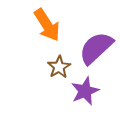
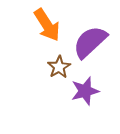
purple semicircle: moved 6 px left, 6 px up
purple star: rotated 8 degrees clockwise
